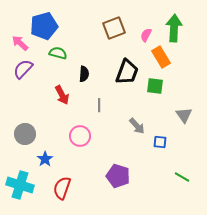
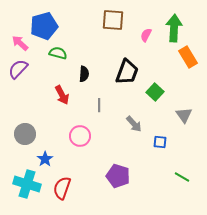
brown square: moved 1 px left, 8 px up; rotated 25 degrees clockwise
orange rectangle: moved 27 px right
purple semicircle: moved 5 px left
green square: moved 6 px down; rotated 36 degrees clockwise
gray arrow: moved 3 px left, 2 px up
cyan cross: moved 7 px right, 1 px up
